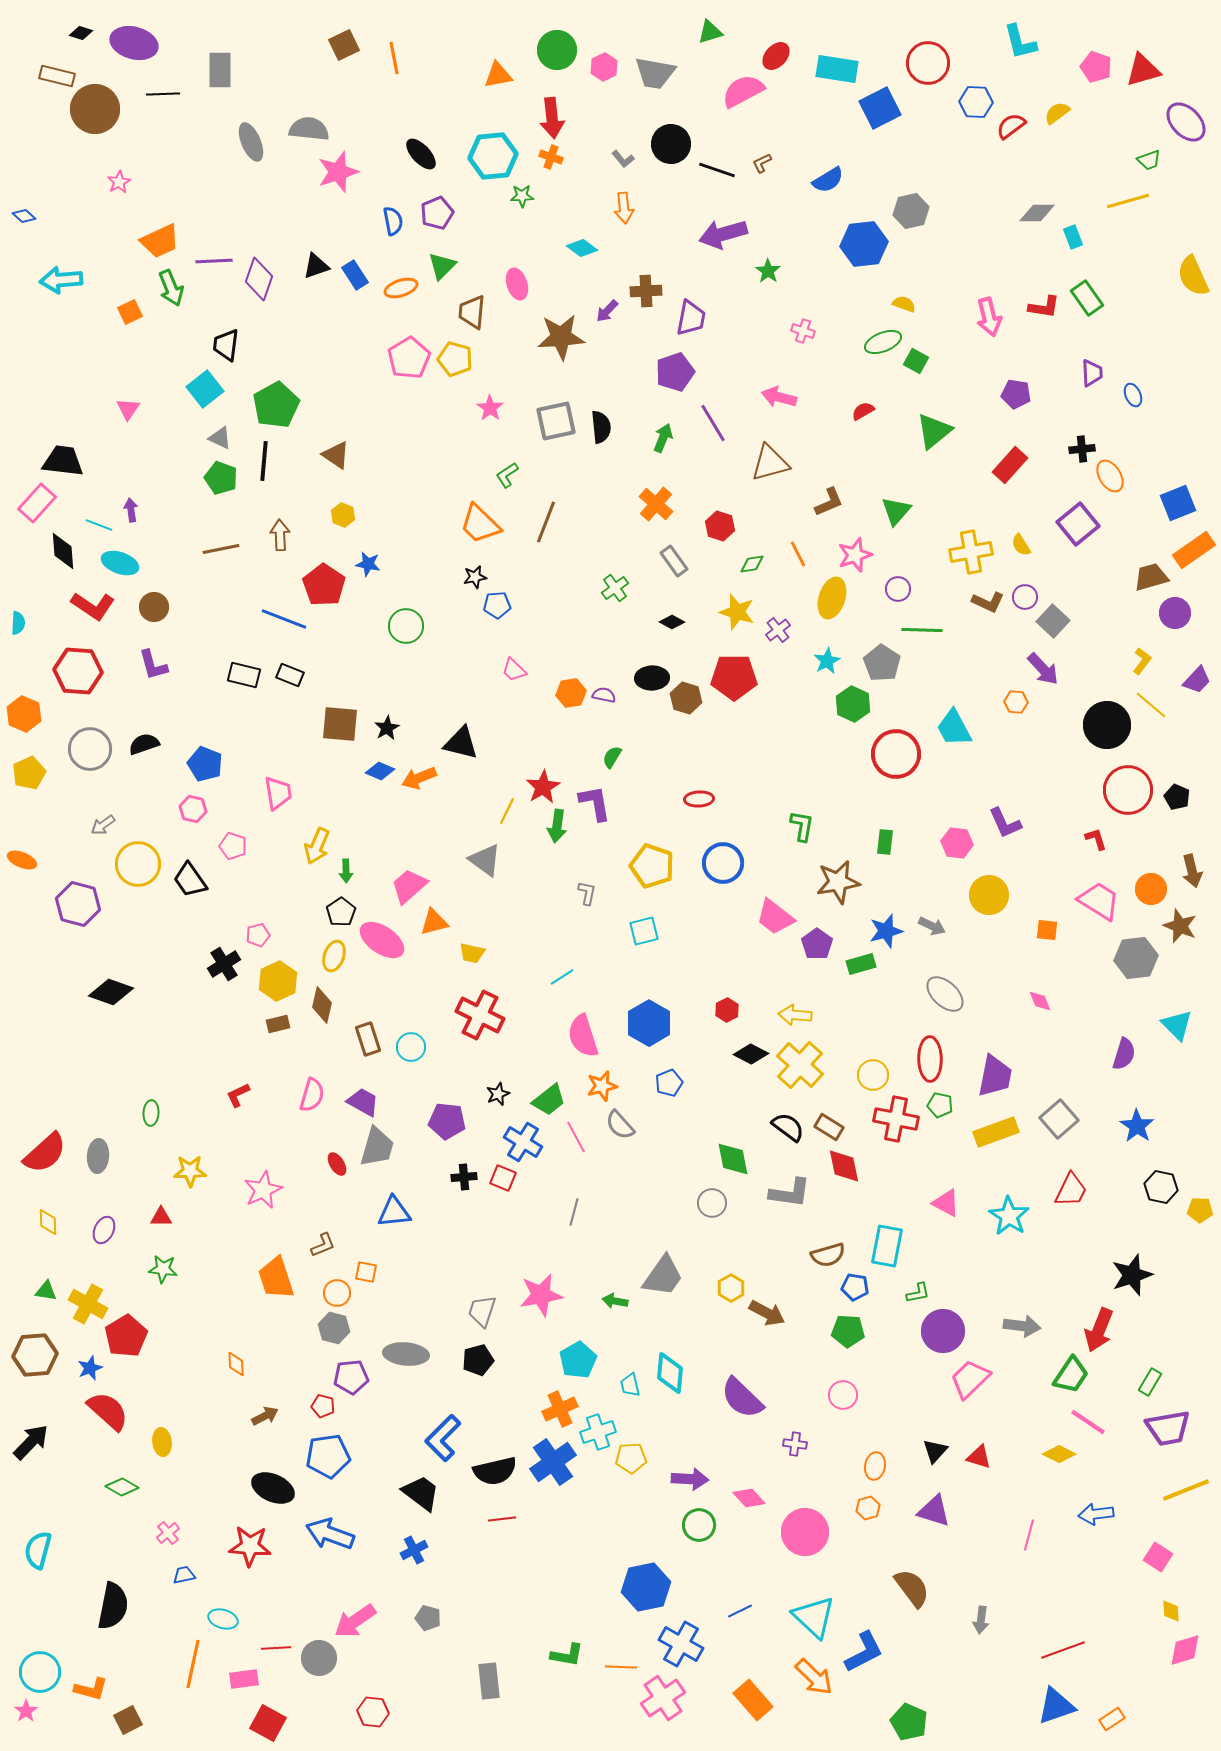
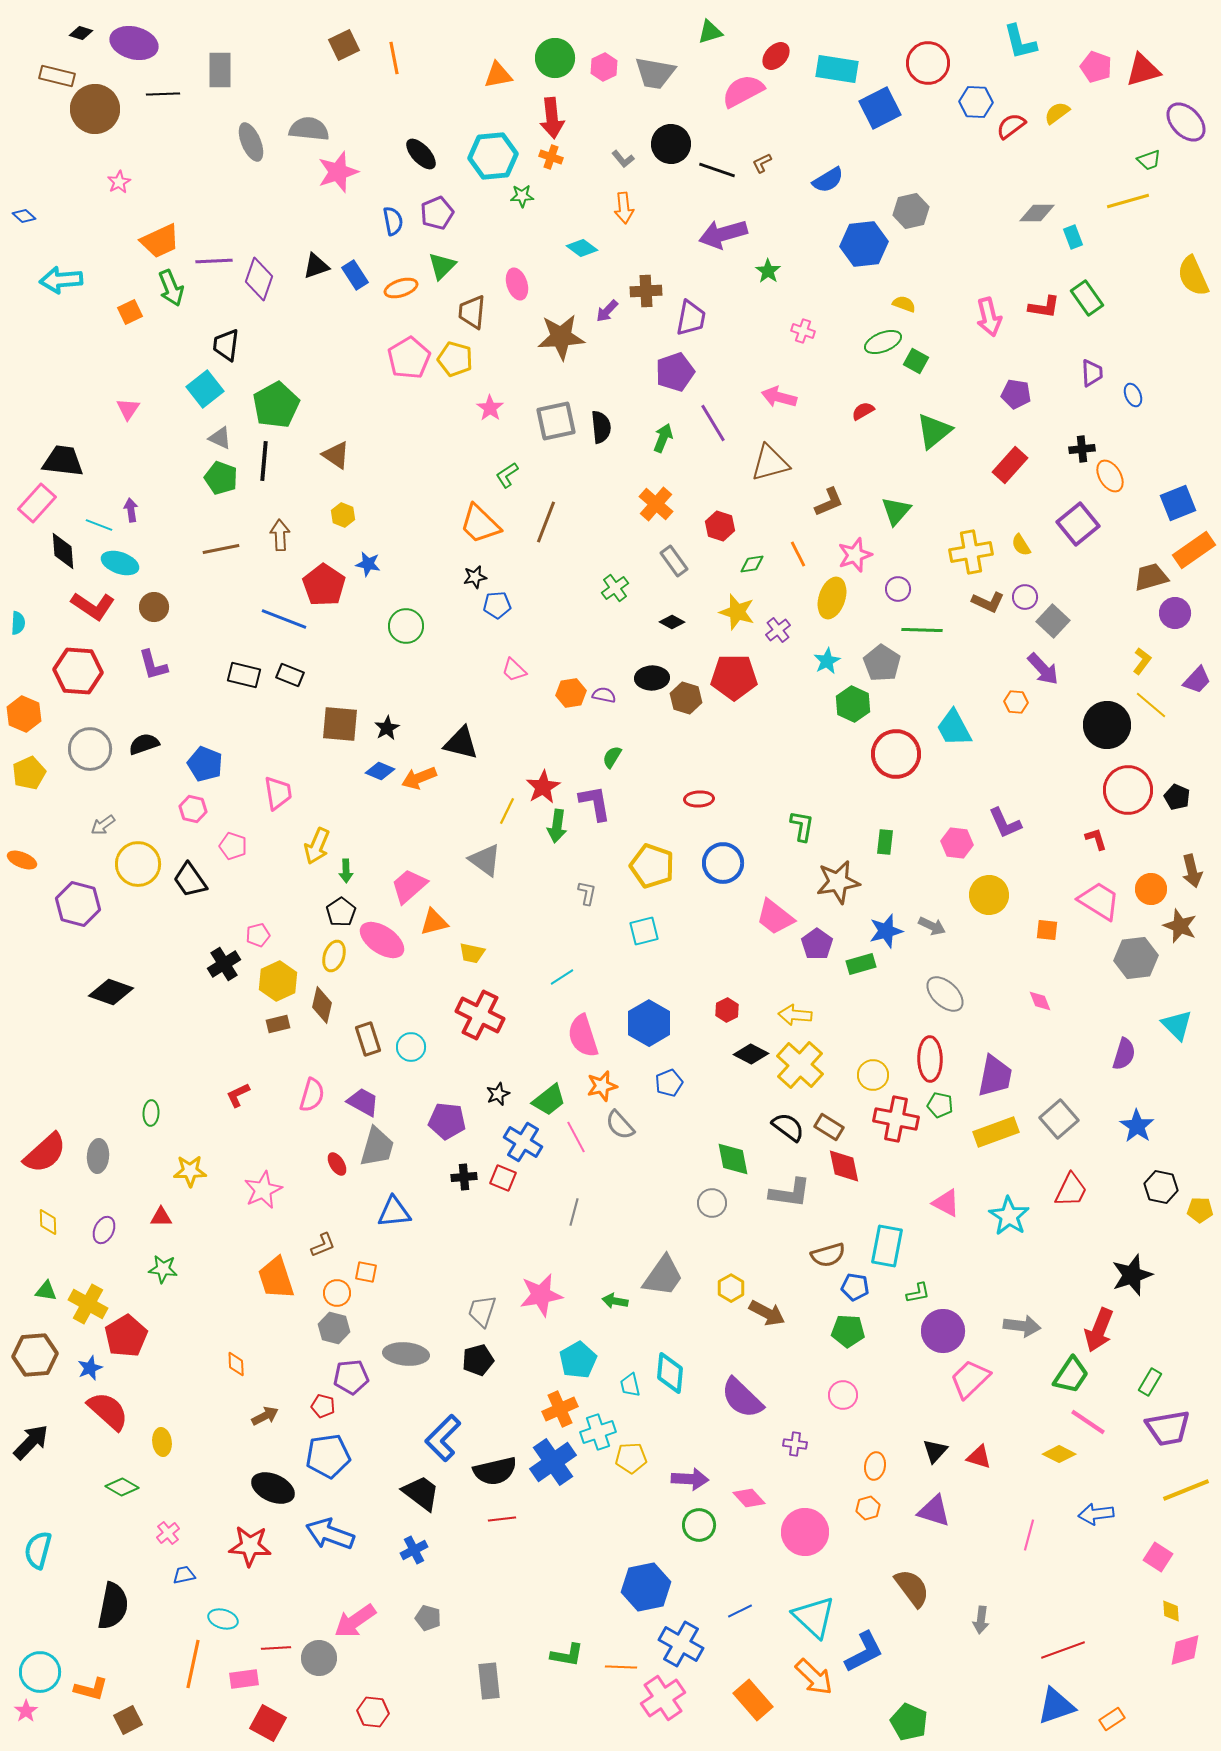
green circle at (557, 50): moved 2 px left, 8 px down
